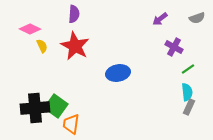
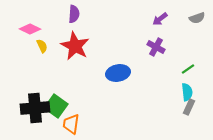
purple cross: moved 18 px left
